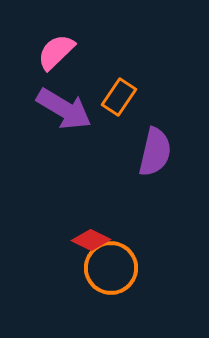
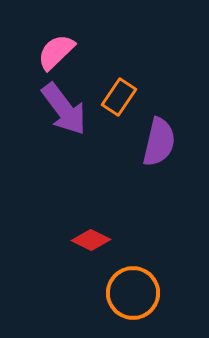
purple arrow: rotated 22 degrees clockwise
purple semicircle: moved 4 px right, 10 px up
orange circle: moved 22 px right, 25 px down
